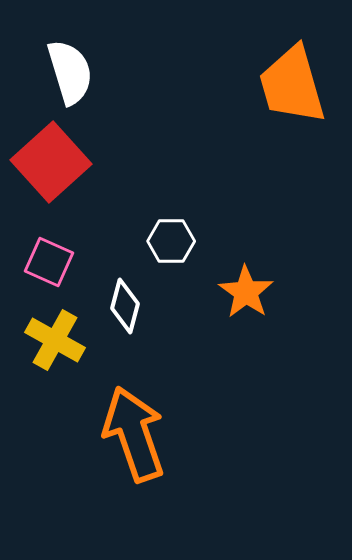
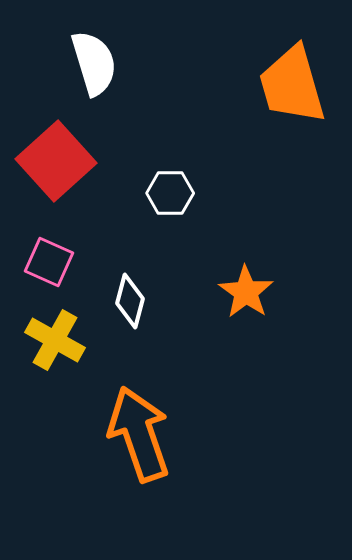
white semicircle: moved 24 px right, 9 px up
red square: moved 5 px right, 1 px up
white hexagon: moved 1 px left, 48 px up
white diamond: moved 5 px right, 5 px up
orange arrow: moved 5 px right
